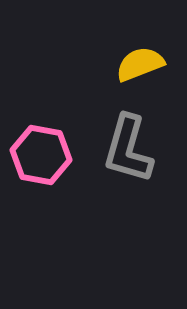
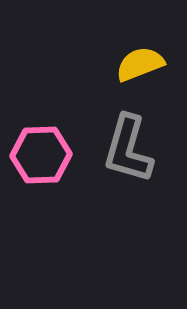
pink hexagon: rotated 12 degrees counterclockwise
